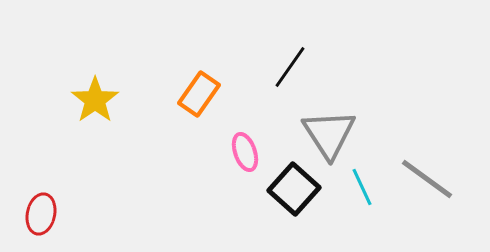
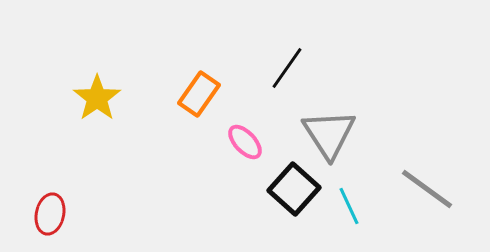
black line: moved 3 px left, 1 px down
yellow star: moved 2 px right, 2 px up
pink ellipse: moved 10 px up; rotated 24 degrees counterclockwise
gray line: moved 10 px down
cyan line: moved 13 px left, 19 px down
red ellipse: moved 9 px right
